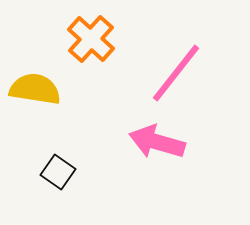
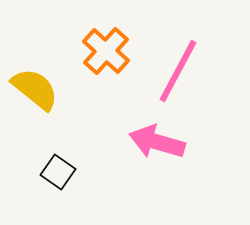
orange cross: moved 15 px right, 12 px down
pink line: moved 2 px right, 2 px up; rotated 10 degrees counterclockwise
yellow semicircle: rotated 30 degrees clockwise
